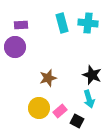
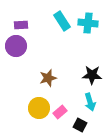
cyan rectangle: moved 2 px up; rotated 18 degrees counterclockwise
purple circle: moved 1 px right, 1 px up
black star: rotated 18 degrees counterclockwise
cyan arrow: moved 1 px right, 3 px down
pink rectangle: moved 1 px down
black square: moved 3 px right, 4 px down
